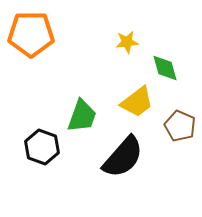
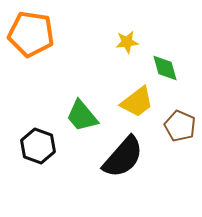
orange pentagon: rotated 9 degrees clockwise
green trapezoid: rotated 120 degrees clockwise
black hexagon: moved 4 px left, 1 px up
